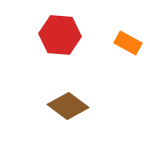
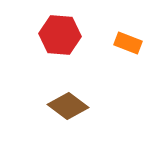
orange rectangle: rotated 8 degrees counterclockwise
